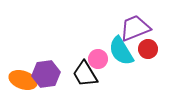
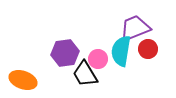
cyan semicircle: rotated 40 degrees clockwise
purple hexagon: moved 19 px right, 21 px up
